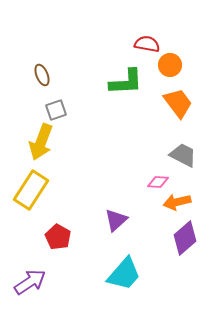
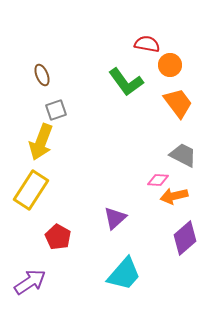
green L-shape: rotated 57 degrees clockwise
pink diamond: moved 2 px up
orange arrow: moved 3 px left, 6 px up
purple triangle: moved 1 px left, 2 px up
